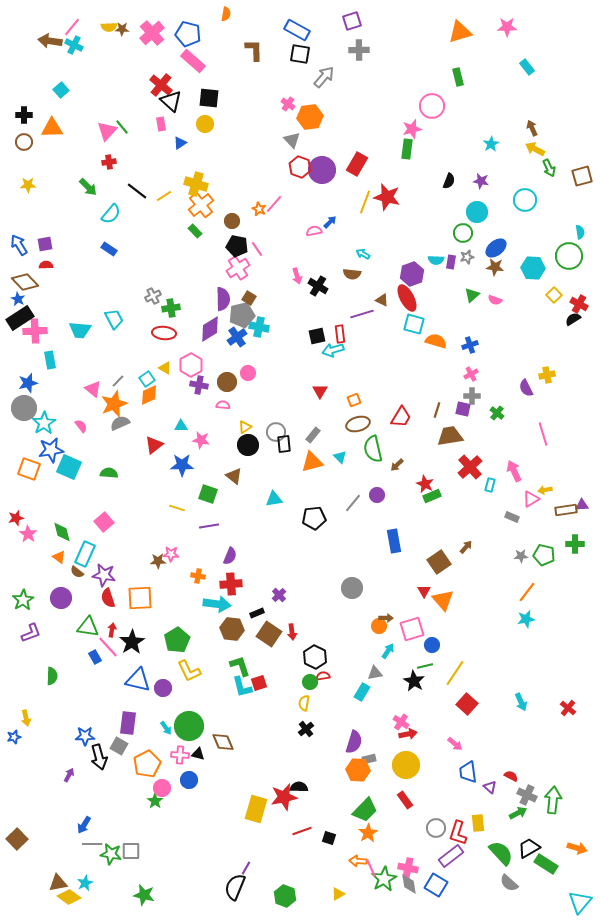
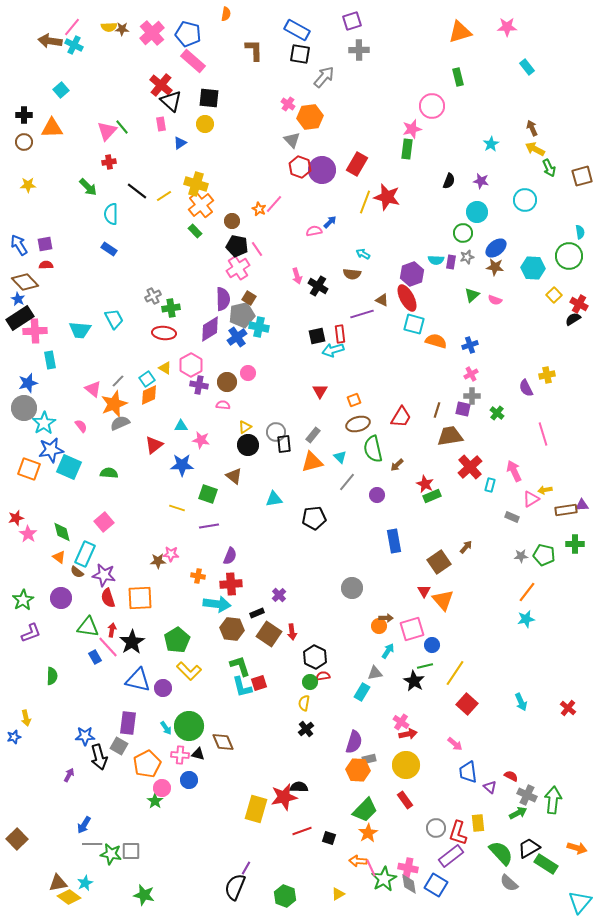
cyan semicircle at (111, 214): rotated 140 degrees clockwise
gray line at (353, 503): moved 6 px left, 21 px up
yellow L-shape at (189, 671): rotated 20 degrees counterclockwise
